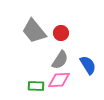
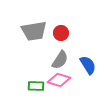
gray trapezoid: rotated 60 degrees counterclockwise
pink diamond: rotated 20 degrees clockwise
